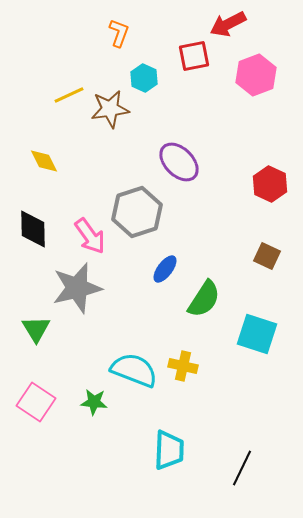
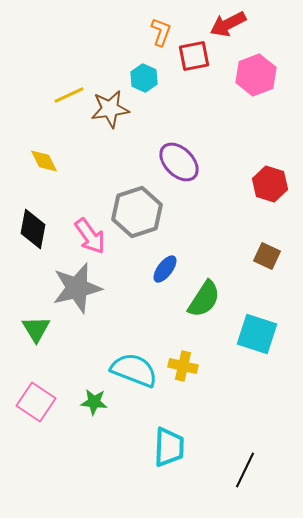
orange L-shape: moved 42 px right, 1 px up
red hexagon: rotated 8 degrees counterclockwise
black diamond: rotated 12 degrees clockwise
cyan trapezoid: moved 3 px up
black line: moved 3 px right, 2 px down
